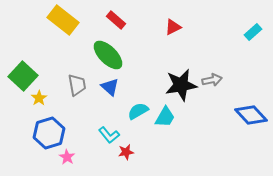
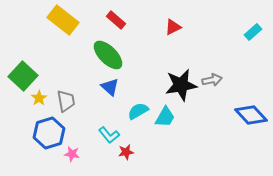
gray trapezoid: moved 11 px left, 16 px down
pink star: moved 5 px right, 3 px up; rotated 21 degrees counterclockwise
